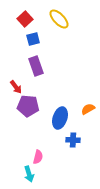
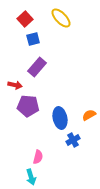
yellow ellipse: moved 2 px right, 1 px up
purple rectangle: moved 1 px right, 1 px down; rotated 60 degrees clockwise
red arrow: moved 1 px left, 2 px up; rotated 40 degrees counterclockwise
orange semicircle: moved 1 px right, 6 px down
blue ellipse: rotated 30 degrees counterclockwise
blue cross: rotated 32 degrees counterclockwise
cyan arrow: moved 2 px right, 3 px down
